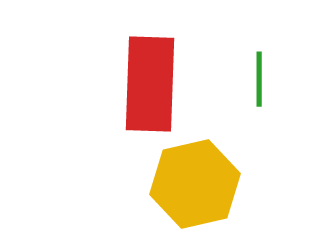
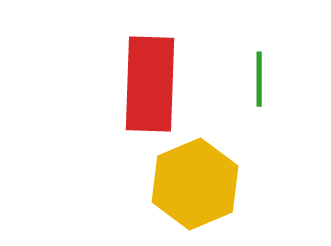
yellow hexagon: rotated 10 degrees counterclockwise
